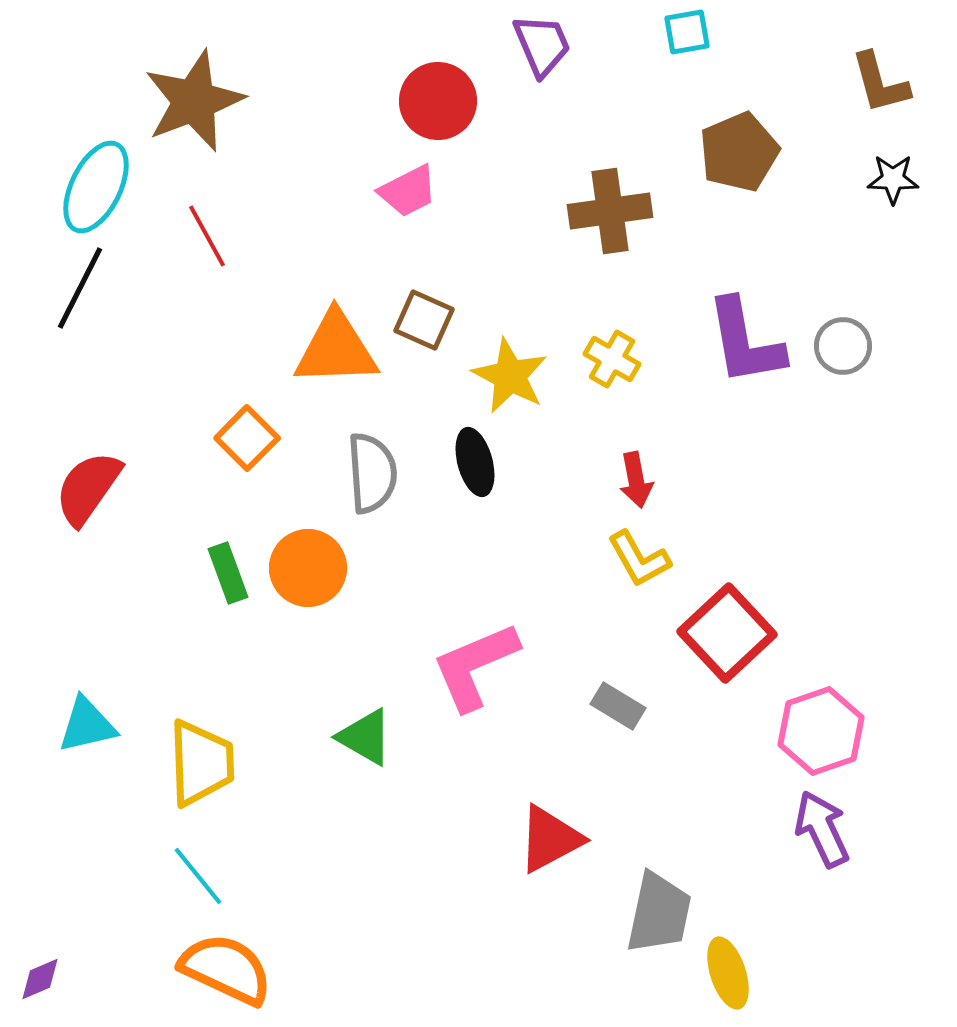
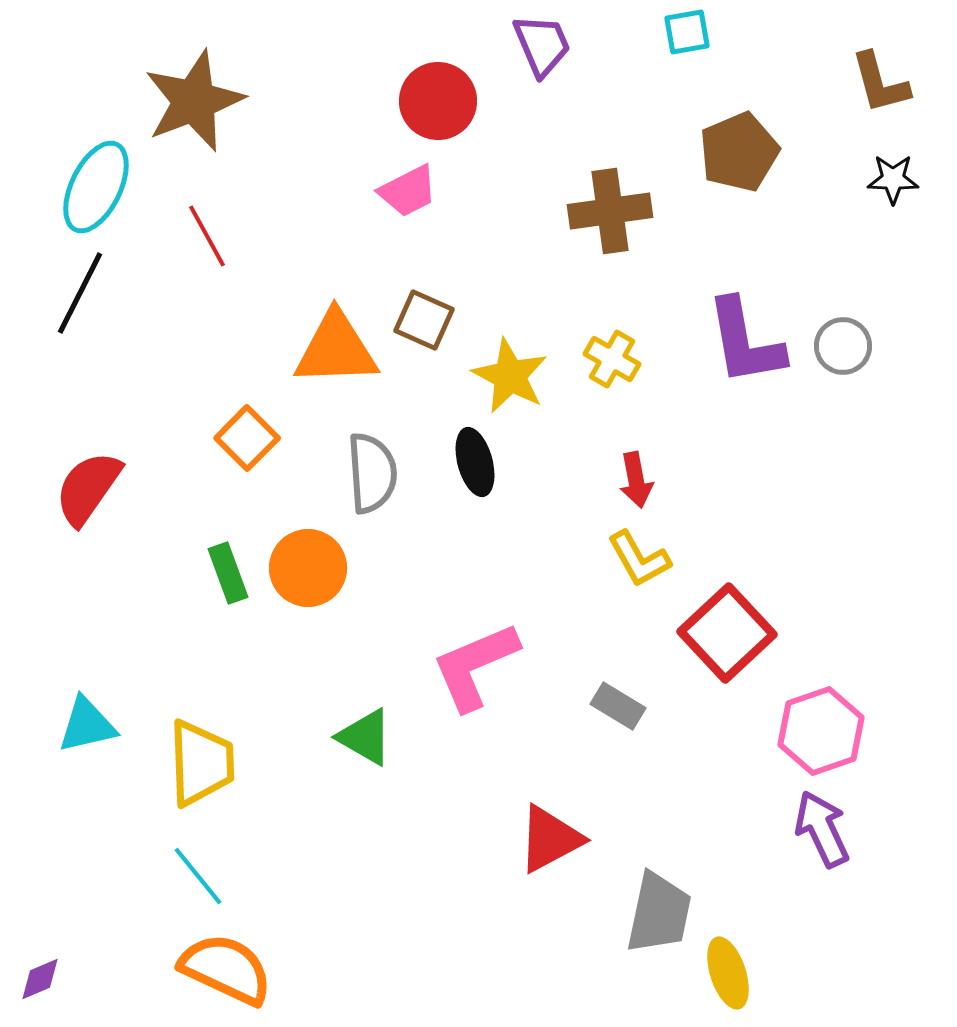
black line: moved 5 px down
